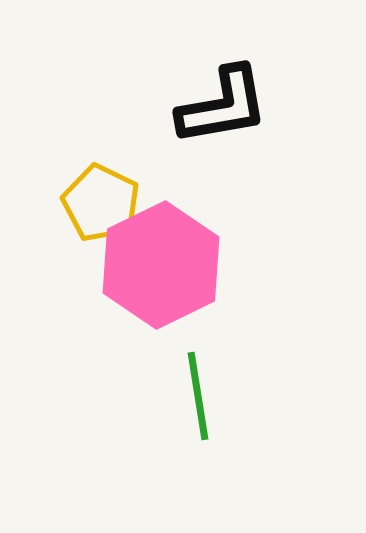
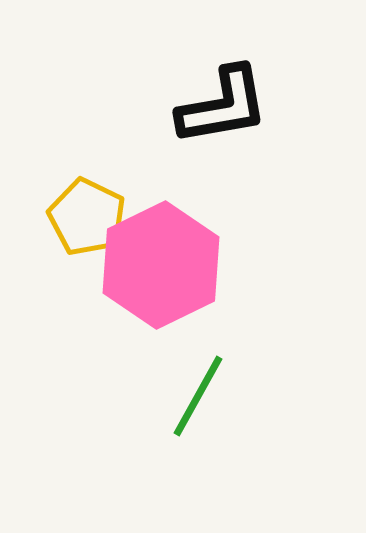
yellow pentagon: moved 14 px left, 14 px down
green line: rotated 38 degrees clockwise
